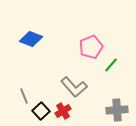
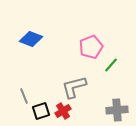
gray L-shape: rotated 116 degrees clockwise
black square: rotated 24 degrees clockwise
